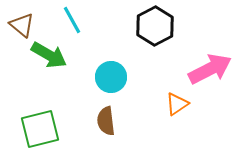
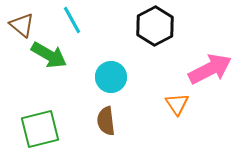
orange triangle: rotated 30 degrees counterclockwise
